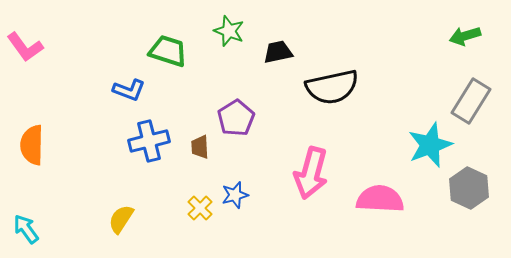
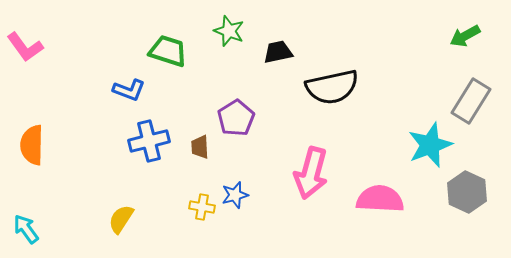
green arrow: rotated 12 degrees counterclockwise
gray hexagon: moved 2 px left, 4 px down
yellow cross: moved 2 px right, 1 px up; rotated 35 degrees counterclockwise
